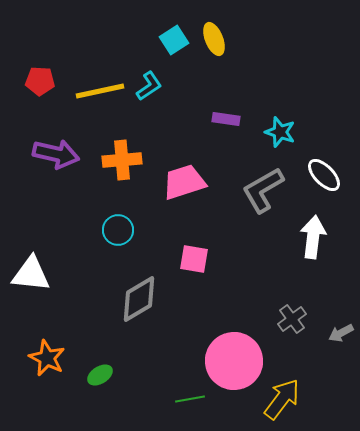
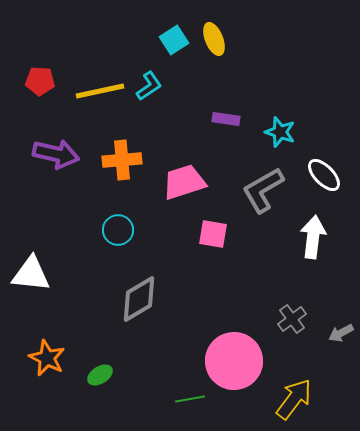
pink square: moved 19 px right, 25 px up
yellow arrow: moved 12 px right
